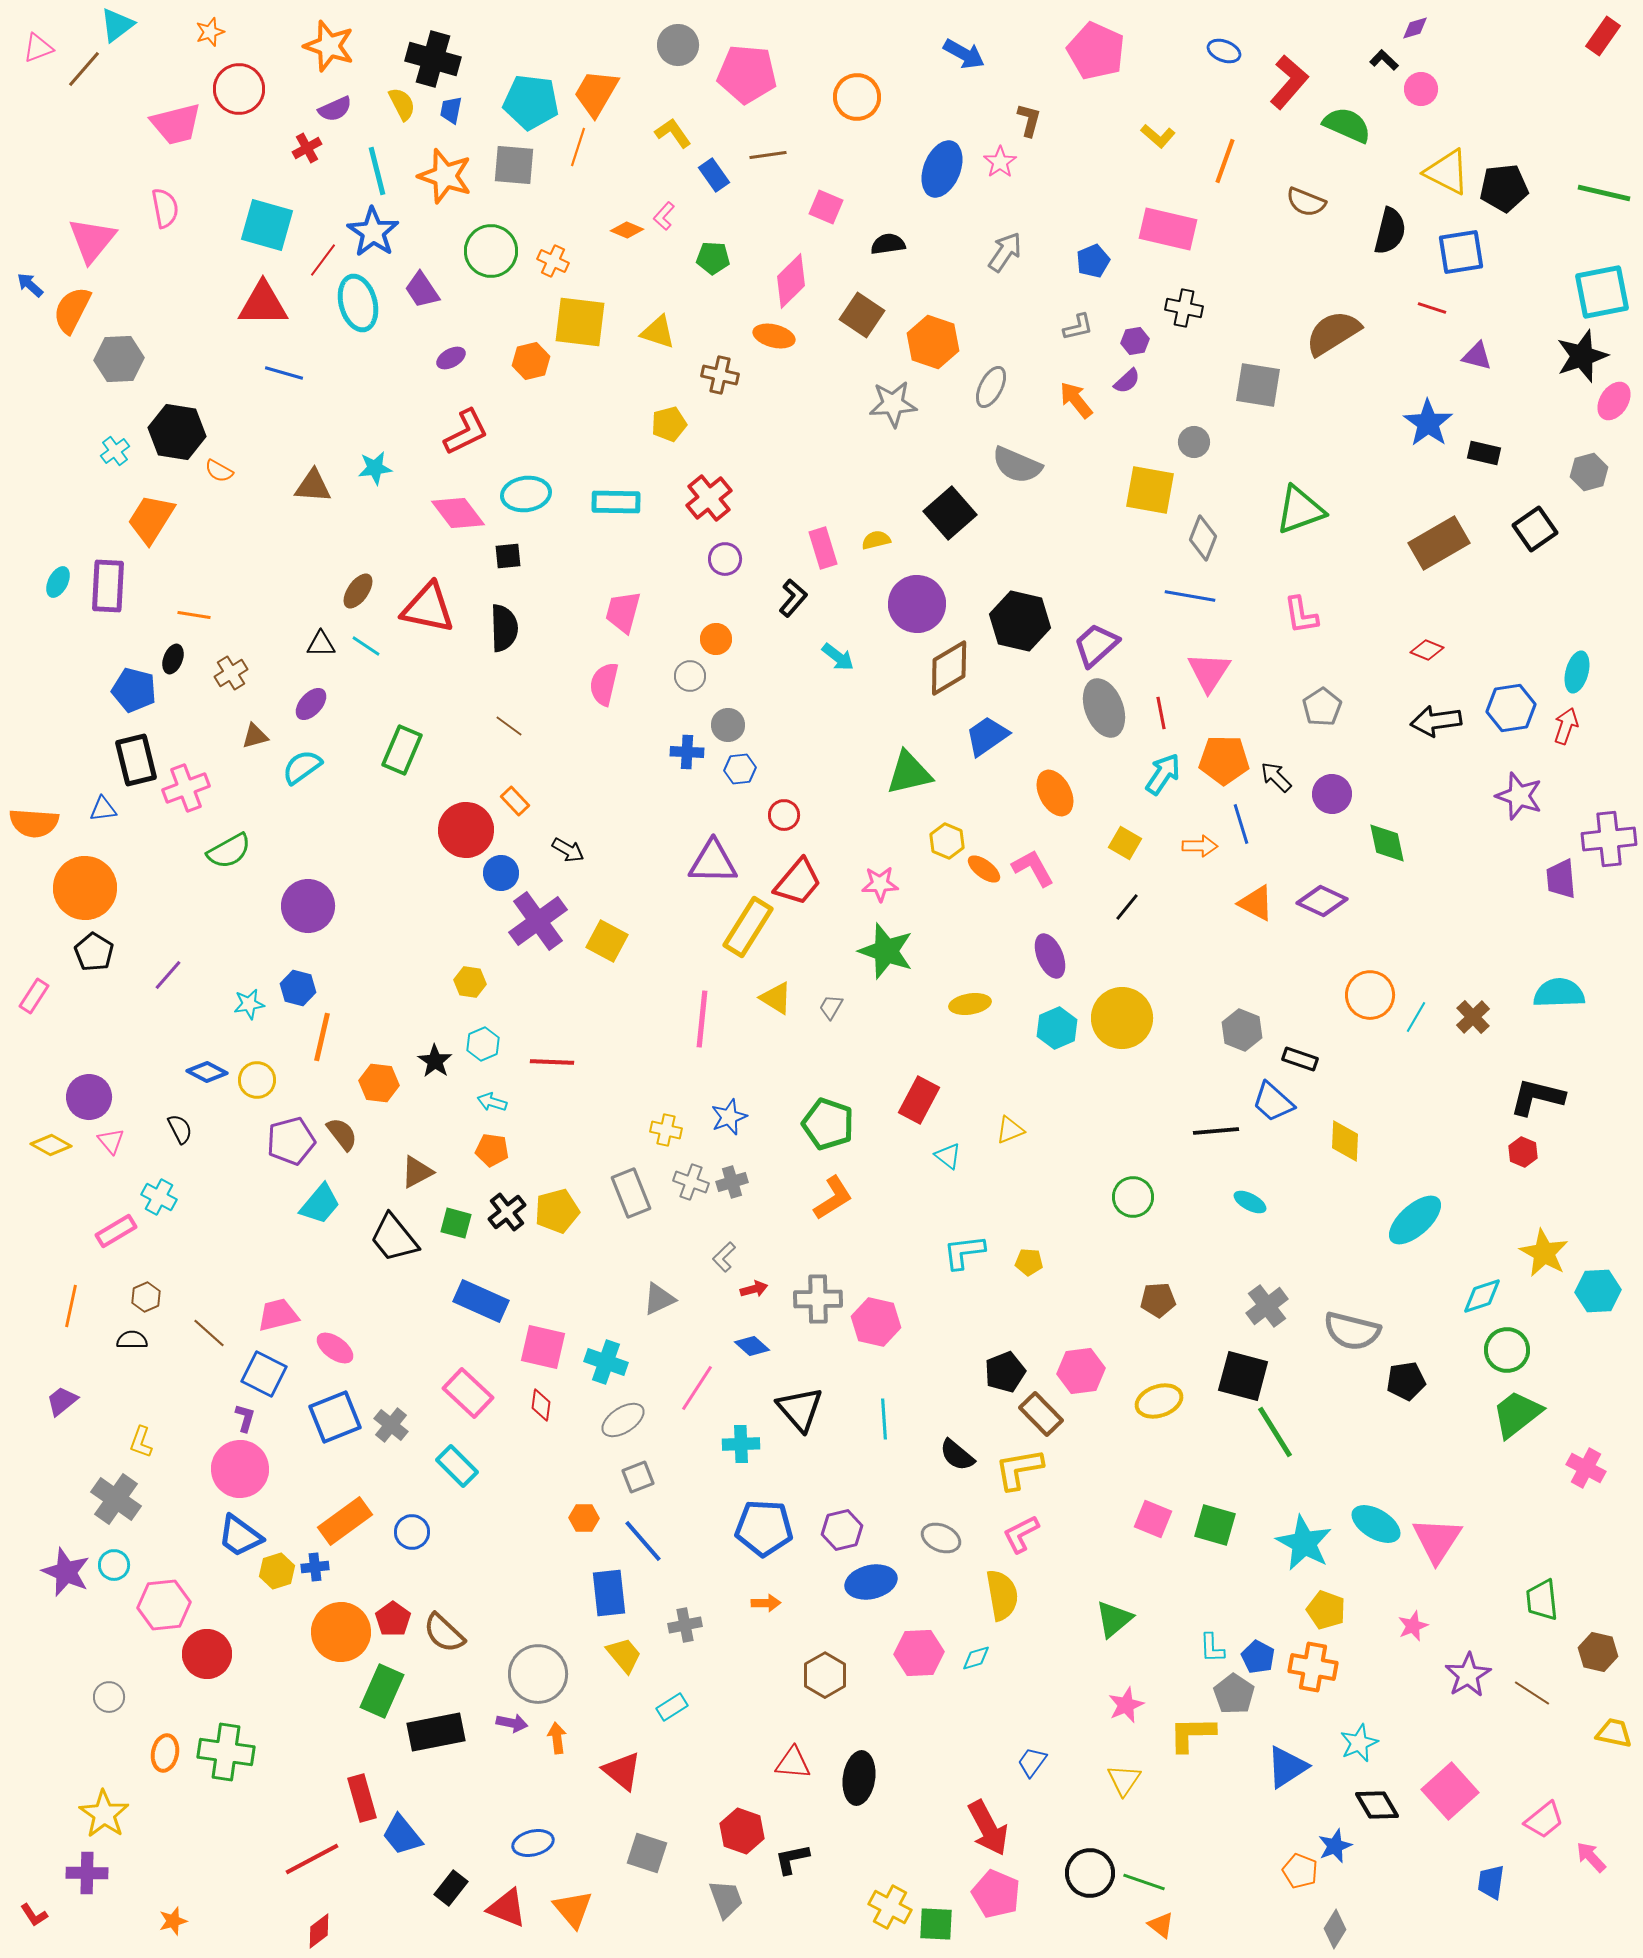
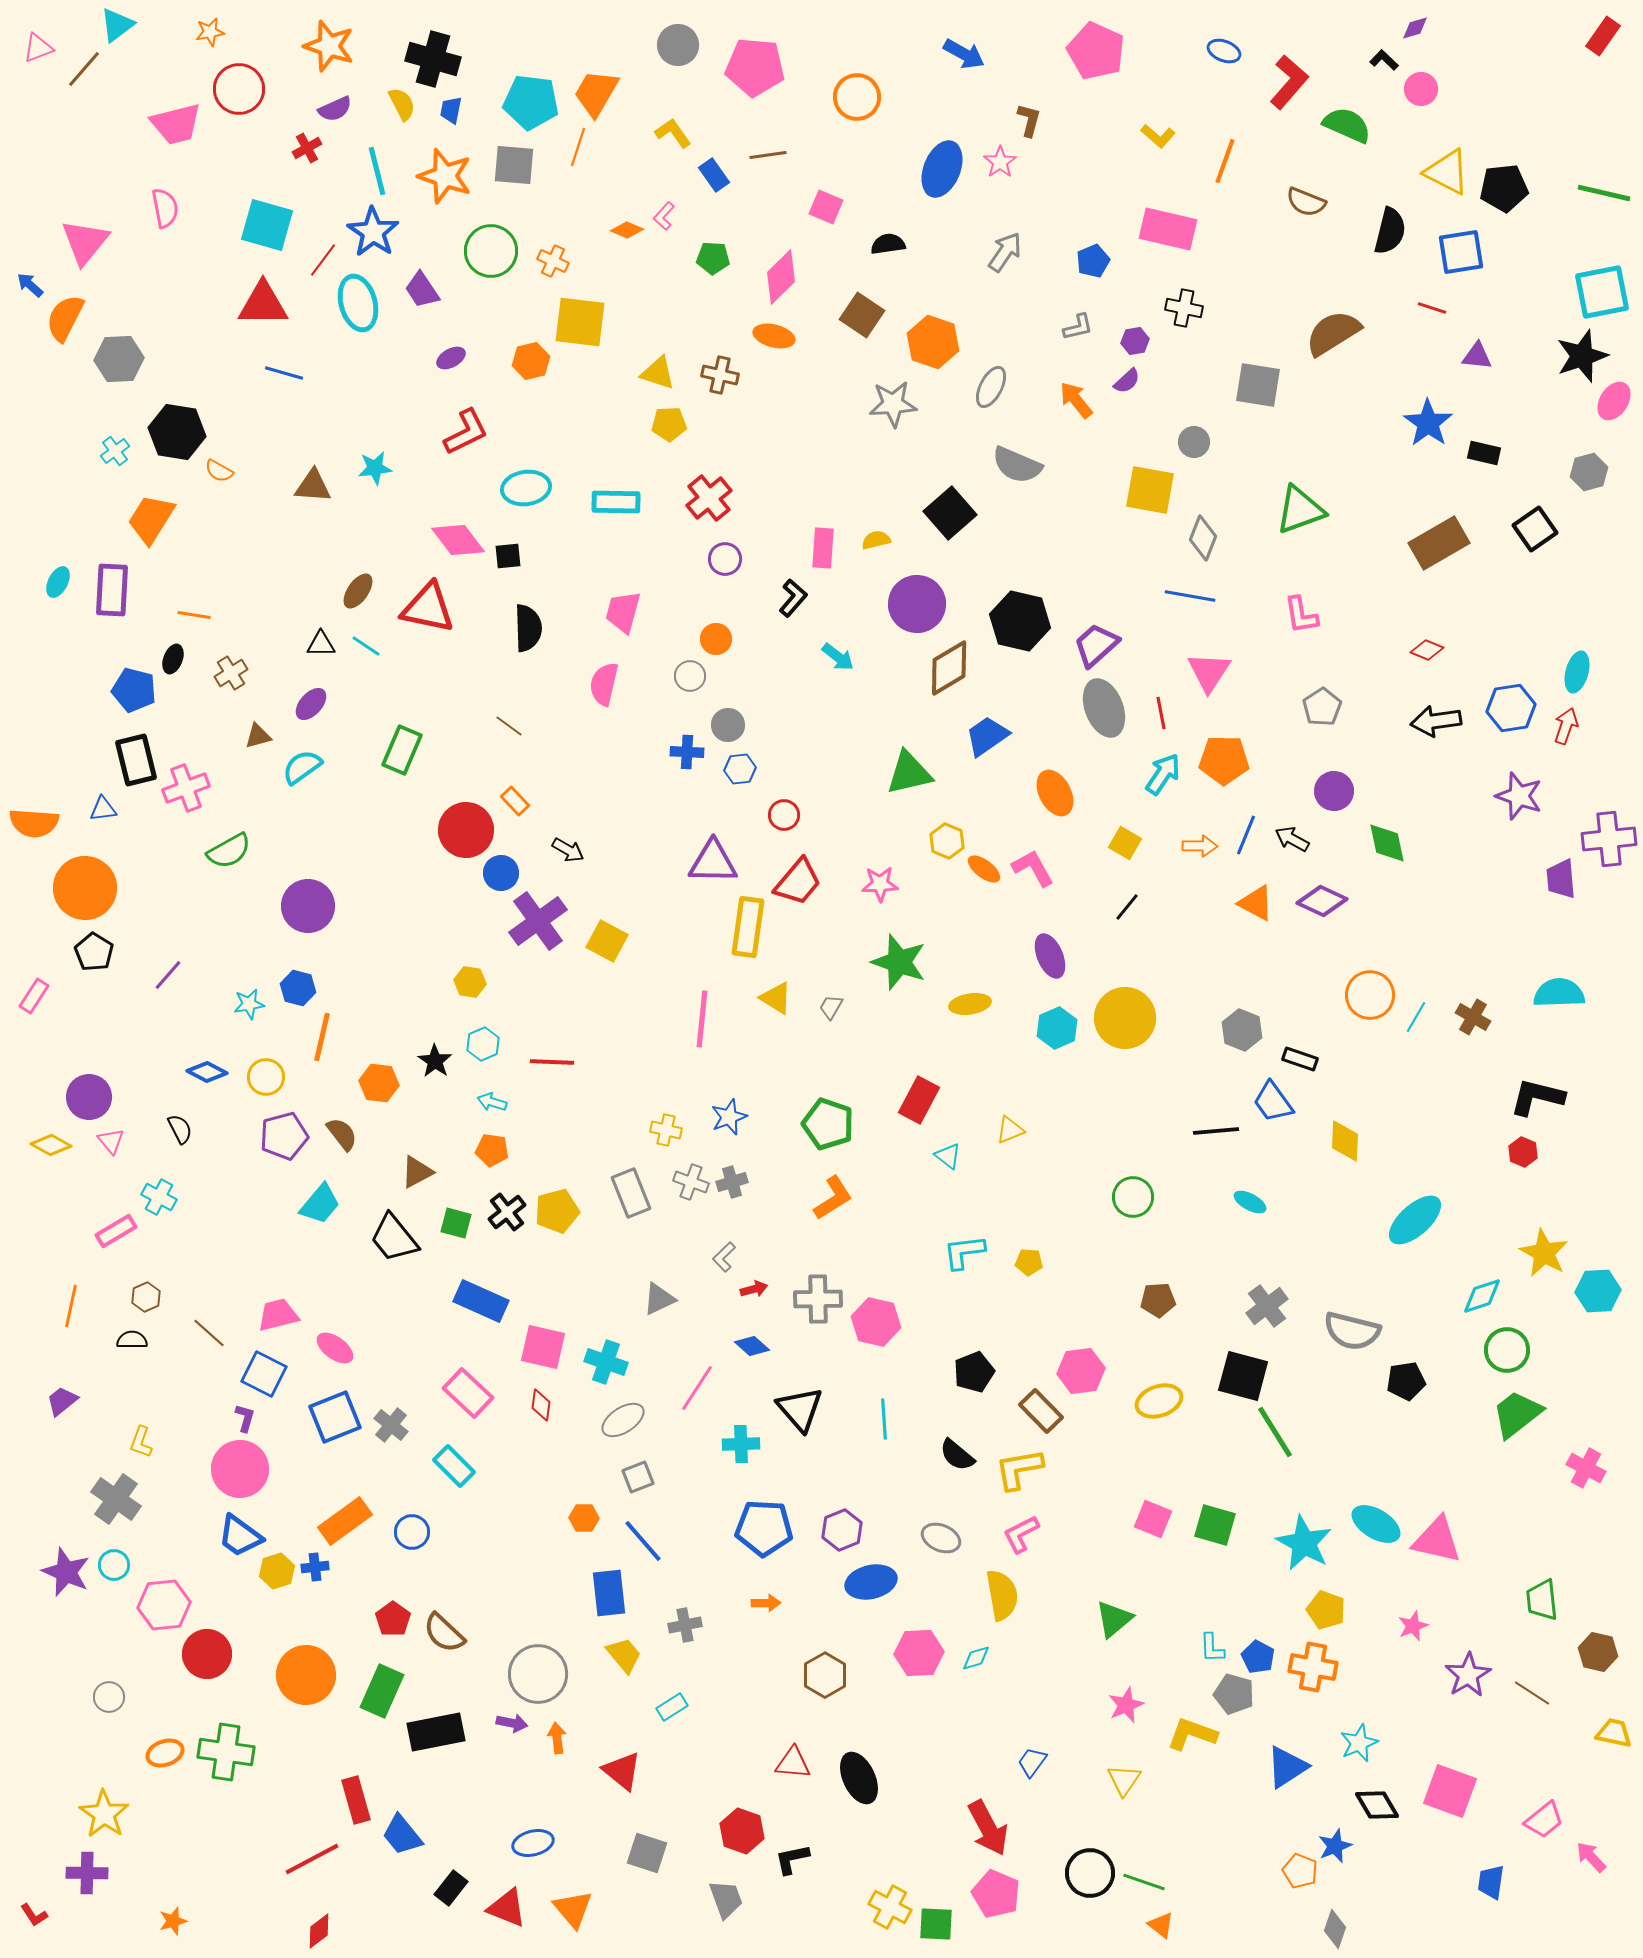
orange star at (210, 32): rotated 8 degrees clockwise
pink pentagon at (747, 74): moved 8 px right, 7 px up
pink triangle at (92, 240): moved 7 px left, 2 px down
pink diamond at (791, 281): moved 10 px left, 4 px up
orange semicircle at (72, 310): moved 7 px left, 8 px down
yellow triangle at (658, 332): moved 41 px down
purple triangle at (1477, 356): rotated 8 degrees counterclockwise
yellow pentagon at (669, 424): rotated 12 degrees clockwise
cyan ellipse at (526, 494): moved 6 px up
pink diamond at (458, 513): moved 27 px down
pink rectangle at (823, 548): rotated 21 degrees clockwise
purple rectangle at (108, 586): moved 4 px right, 4 px down
black semicircle at (504, 628): moved 24 px right
brown triangle at (255, 736): moved 3 px right
black arrow at (1276, 777): moved 16 px right, 62 px down; rotated 16 degrees counterclockwise
purple circle at (1332, 794): moved 2 px right, 3 px up
blue line at (1241, 824): moved 5 px right, 11 px down; rotated 39 degrees clockwise
yellow rectangle at (748, 927): rotated 24 degrees counterclockwise
green star at (886, 951): moved 13 px right, 11 px down
brown cross at (1473, 1017): rotated 16 degrees counterclockwise
yellow circle at (1122, 1018): moved 3 px right
yellow circle at (257, 1080): moved 9 px right, 3 px up
blue trapezoid at (1273, 1102): rotated 12 degrees clockwise
purple pentagon at (291, 1141): moved 7 px left, 5 px up
black pentagon at (1005, 1372): moved 31 px left
brown rectangle at (1041, 1414): moved 3 px up
cyan rectangle at (457, 1466): moved 3 px left
purple hexagon at (842, 1530): rotated 9 degrees counterclockwise
pink triangle at (1437, 1540): rotated 50 degrees counterclockwise
orange circle at (341, 1632): moved 35 px left, 43 px down
gray pentagon at (1234, 1694): rotated 18 degrees counterclockwise
yellow L-shape at (1192, 1734): rotated 21 degrees clockwise
orange ellipse at (165, 1753): rotated 60 degrees clockwise
black ellipse at (859, 1778): rotated 33 degrees counterclockwise
pink square at (1450, 1791): rotated 28 degrees counterclockwise
red rectangle at (362, 1798): moved 6 px left, 2 px down
gray diamond at (1335, 1929): rotated 12 degrees counterclockwise
